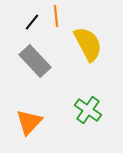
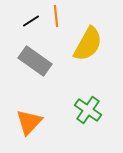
black line: moved 1 px left, 1 px up; rotated 18 degrees clockwise
yellow semicircle: rotated 57 degrees clockwise
gray rectangle: rotated 12 degrees counterclockwise
